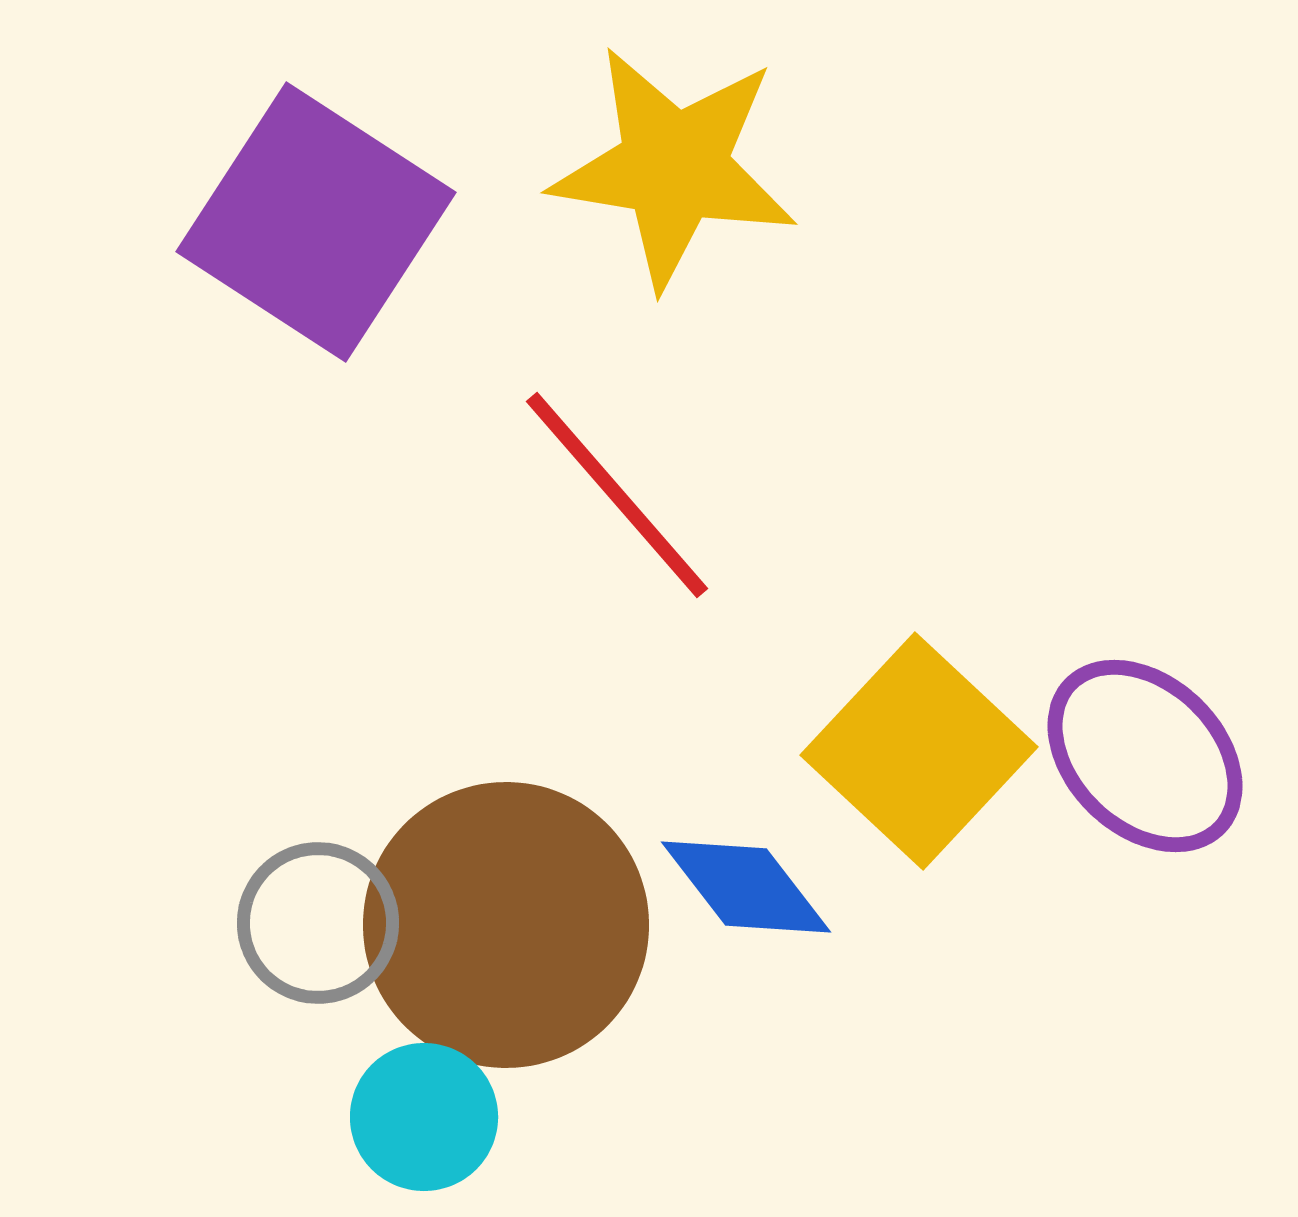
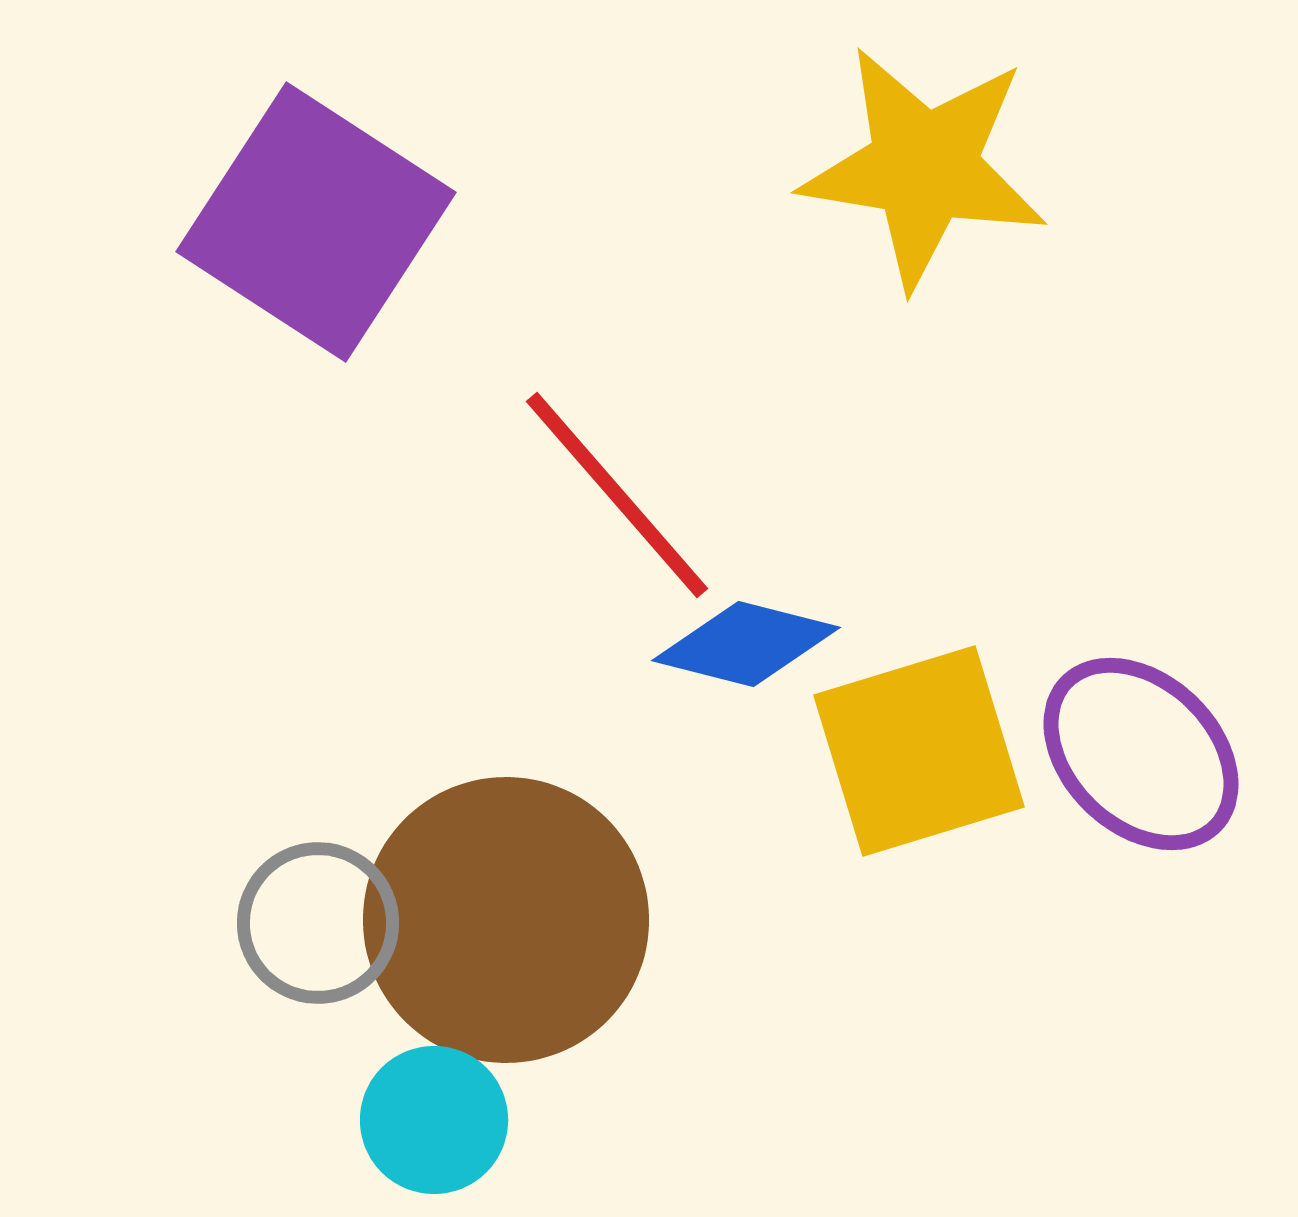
yellow star: moved 250 px right
yellow square: rotated 30 degrees clockwise
purple ellipse: moved 4 px left, 2 px up
blue diamond: moved 243 px up; rotated 38 degrees counterclockwise
brown circle: moved 5 px up
cyan circle: moved 10 px right, 3 px down
